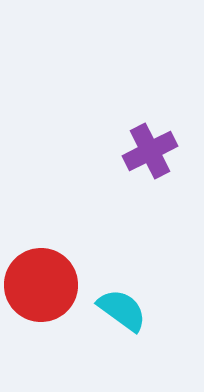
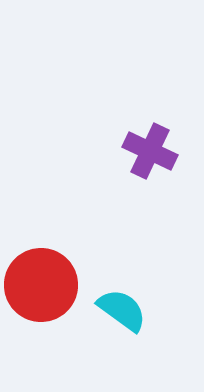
purple cross: rotated 38 degrees counterclockwise
